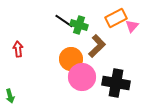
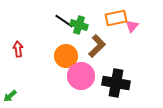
orange rectangle: rotated 15 degrees clockwise
orange circle: moved 5 px left, 3 px up
pink circle: moved 1 px left, 1 px up
green arrow: rotated 64 degrees clockwise
